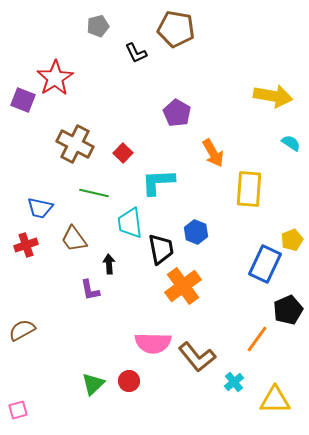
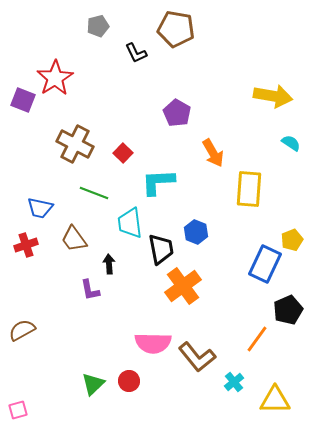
green line: rotated 8 degrees clockwise
